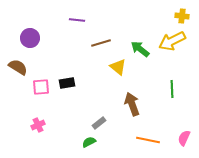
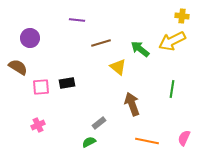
green line: rotated 12 degrees clockwise
orange line: moved 1 px left, 1 px down
